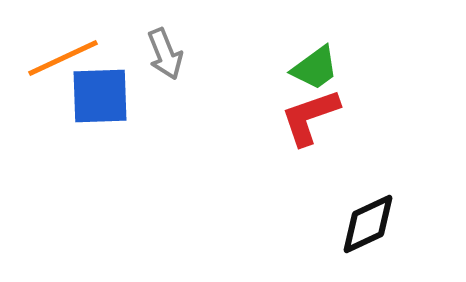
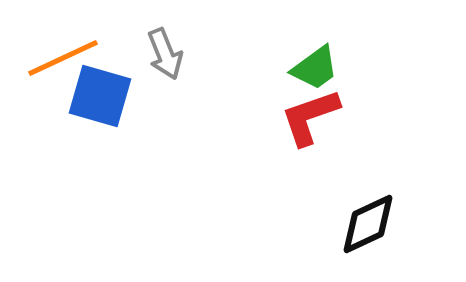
blue square: rotated 18 degrees clockwise
